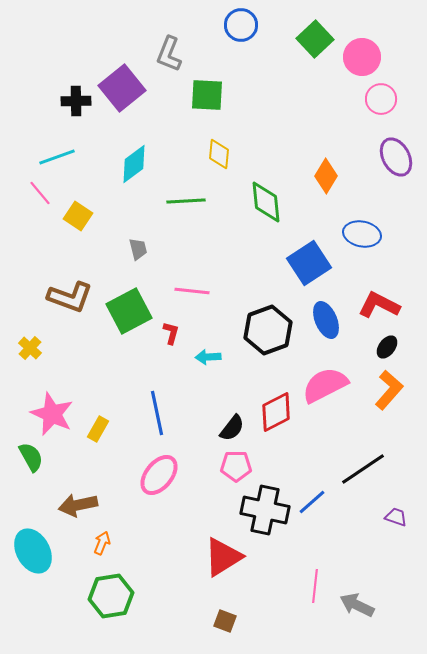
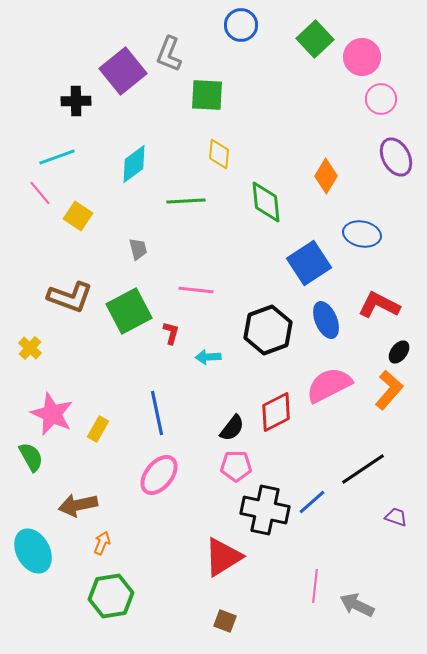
purple square at (122, 88): moved 1 px right, 17 px up
pink line at (192, 291): moved 4 px right, 1 px up
black ellipse at (387, 347): moved 12 px right, 5 px down
pink semicircle at (325, 385): moved 4 px right
